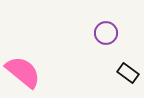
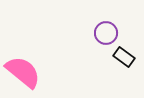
black rectangle: moved 4 px left, 16 px up
